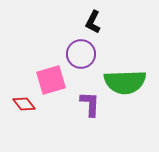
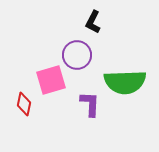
purple circle: moved 4 px left, 1 px down
red diamond: rotated 50 degrees clockwise
